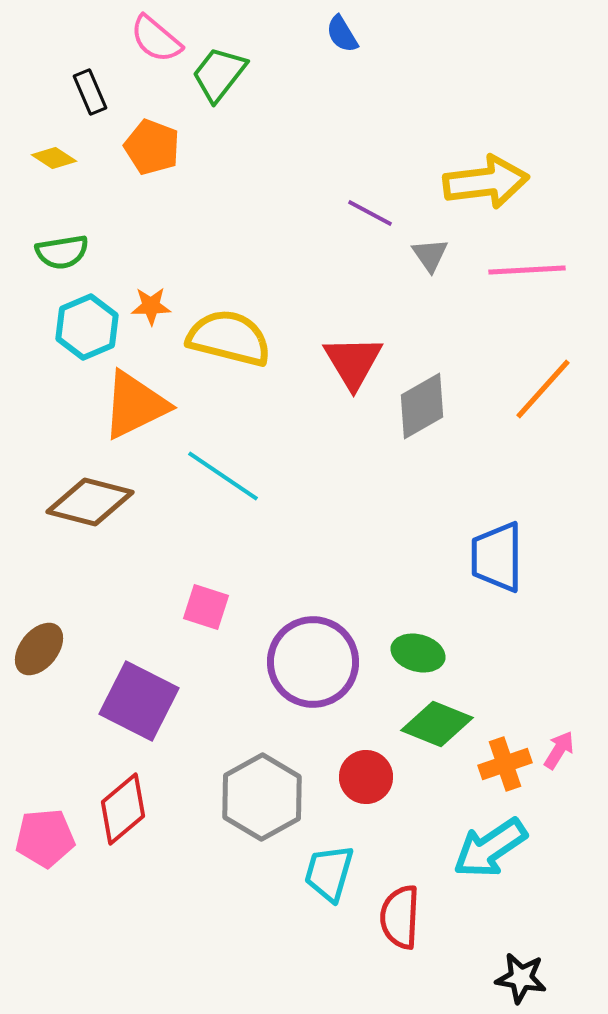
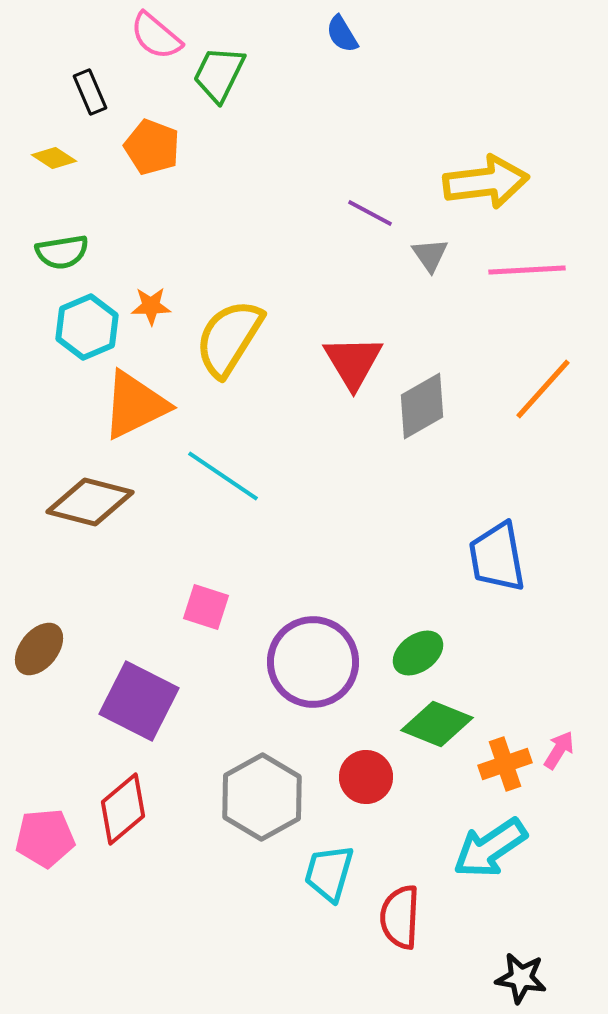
pink semicircle: moved 3 px up
green trapezoid: rotated 12 degrees counterclockwise
yellow semicircle: rotated 72 degrees counterclockwise
blue trapezoid: rotated 10 degrees counterclockwise
green ellipse: rotated 51 degrees counterclockwise
